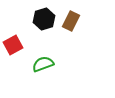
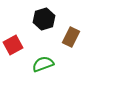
brown rectangle: moved 16 px down
